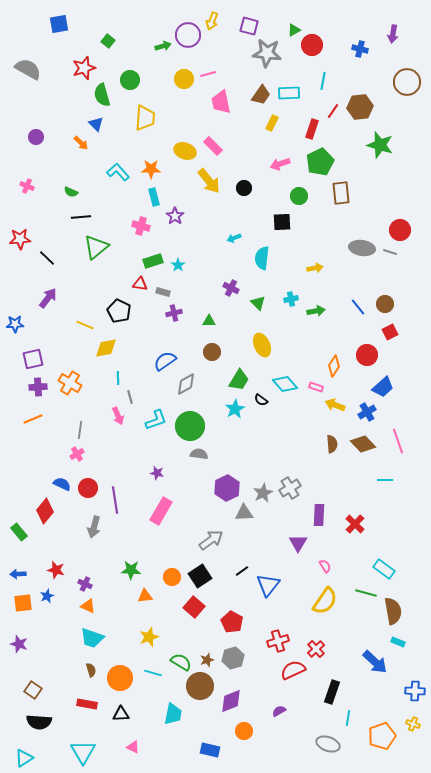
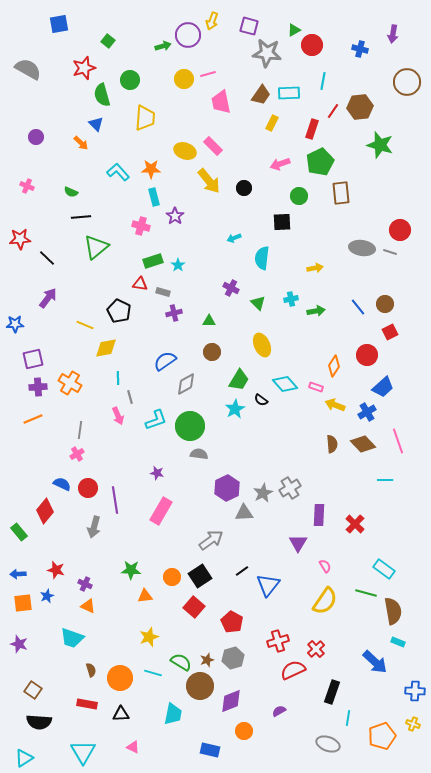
cyan trapezoid at (92, 638): moved 20 px left
